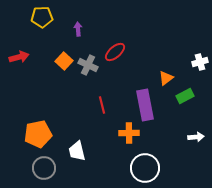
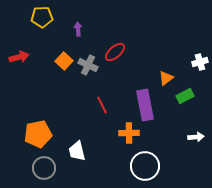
red line: rotated 12 degrees counterclockwise
white circle: moved 2 px up
